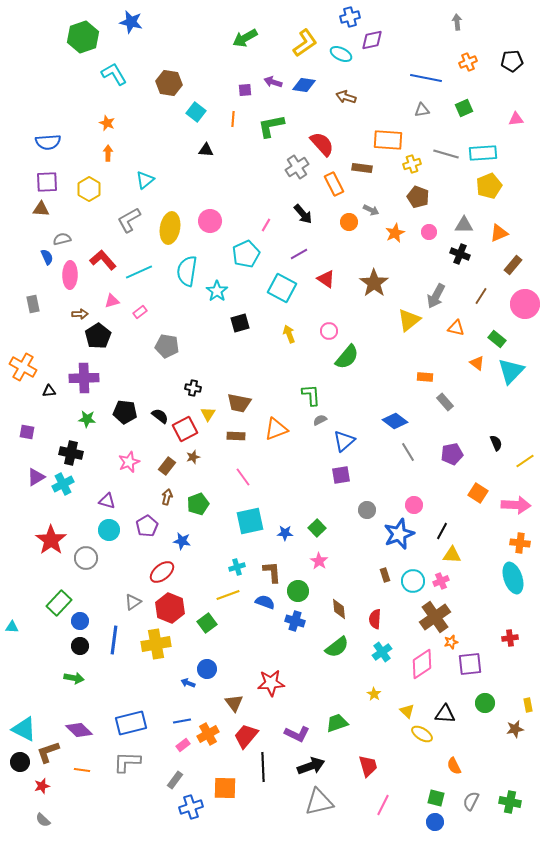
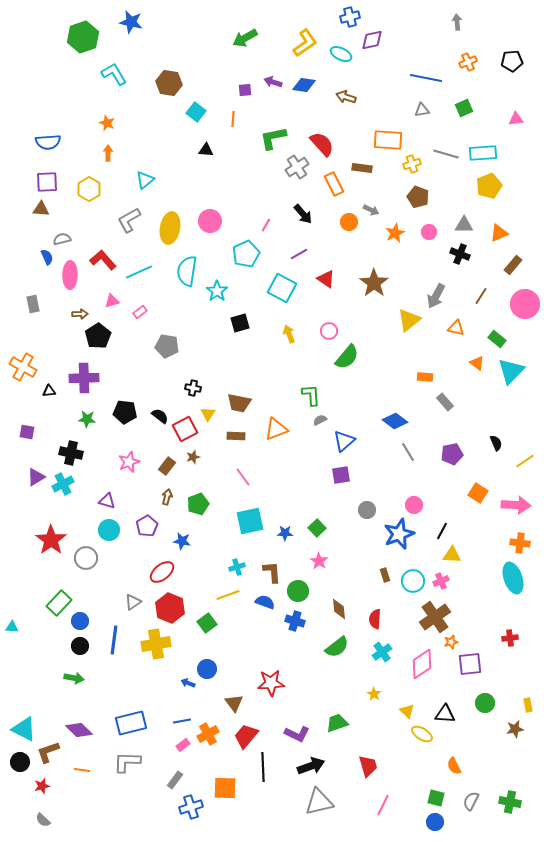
green L-shape at (271, 126): moved 2 px right, 12 px down
